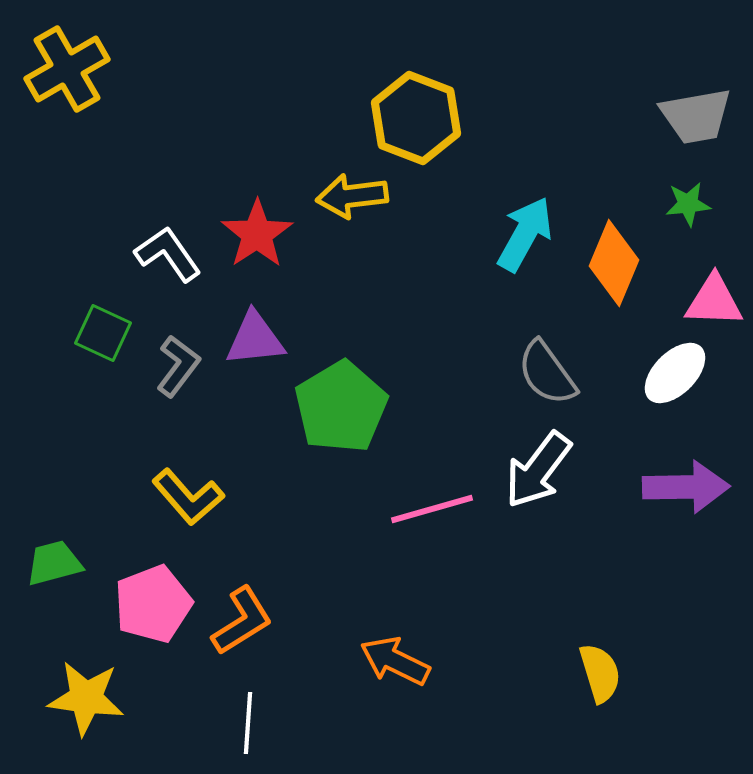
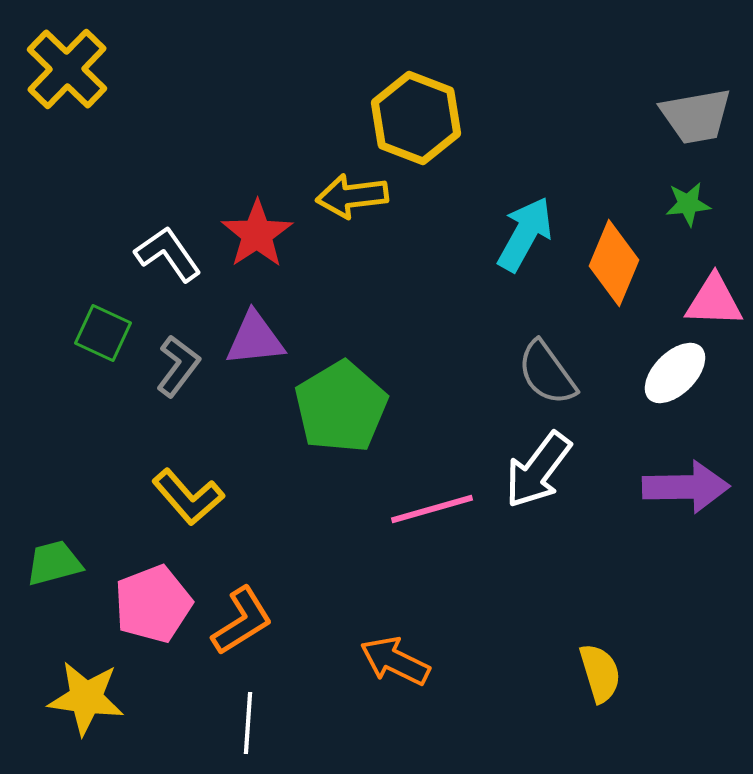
yellow cross: rotated 16 degrees counterclockwise
